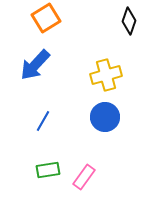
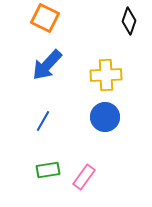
orange square: moved 1 px left; rotated 32 degrees counterclockwise
blue arrow: moved 12 px right
yellow cross: rotated 12 degrees clockwise
